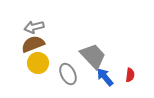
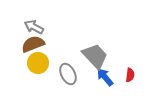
gray arrow: rotated 42 degrees clockwise
gray trapezoid: moved 2 px right
